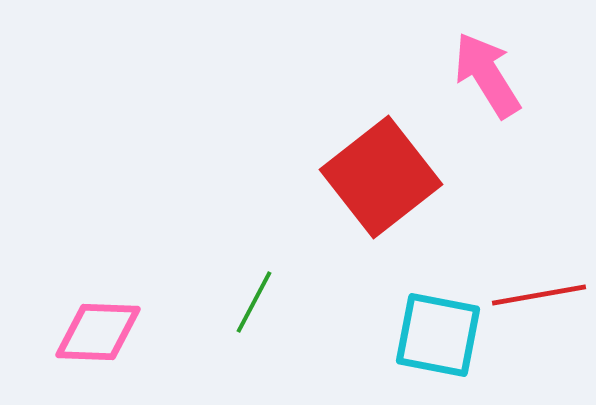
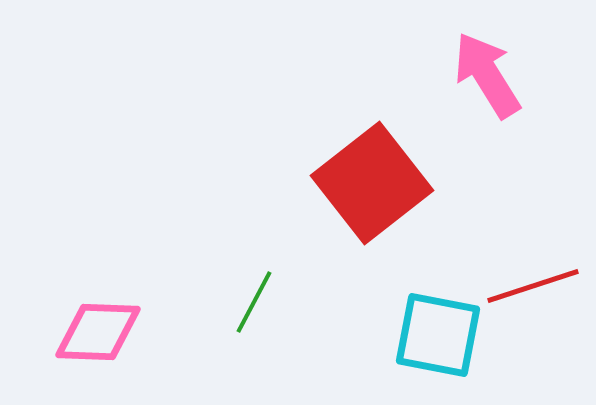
red square: moved 9 px left, 6 px down
red line: moved 6 px left, 9 px up; rotated 8 degrees counterclockwise
